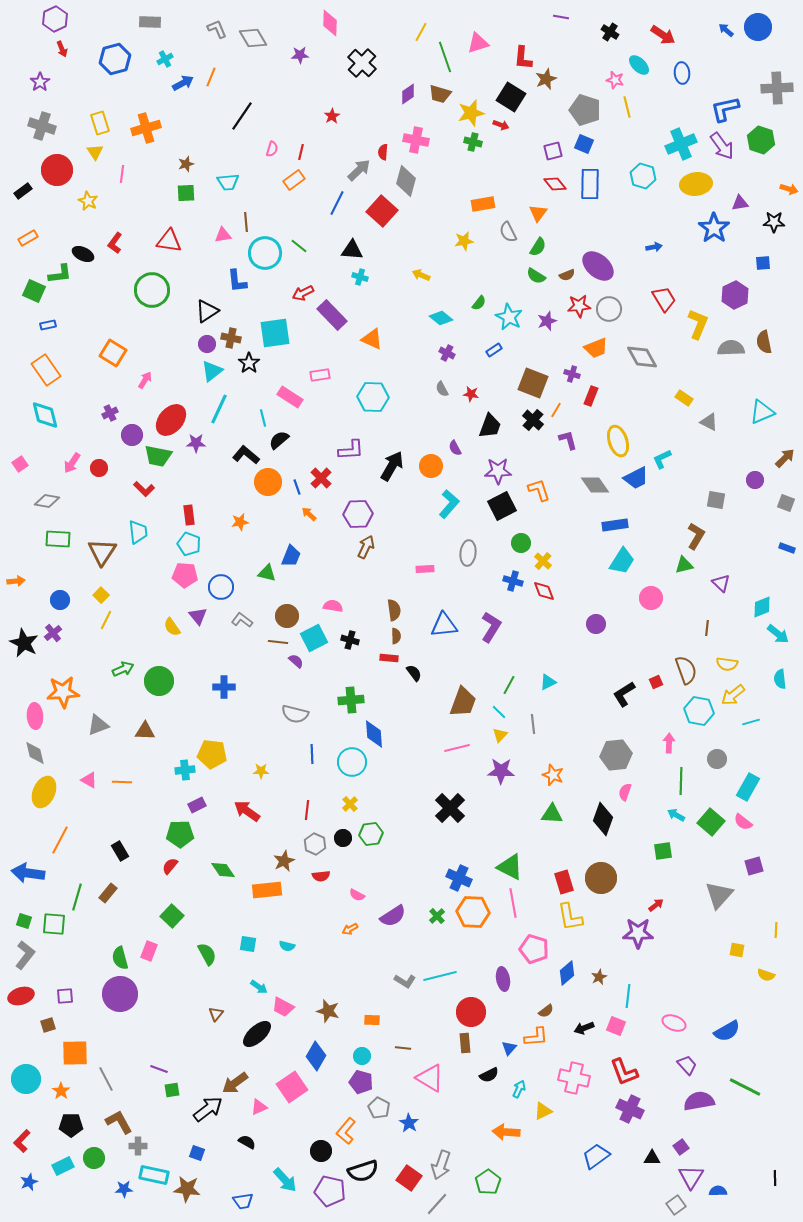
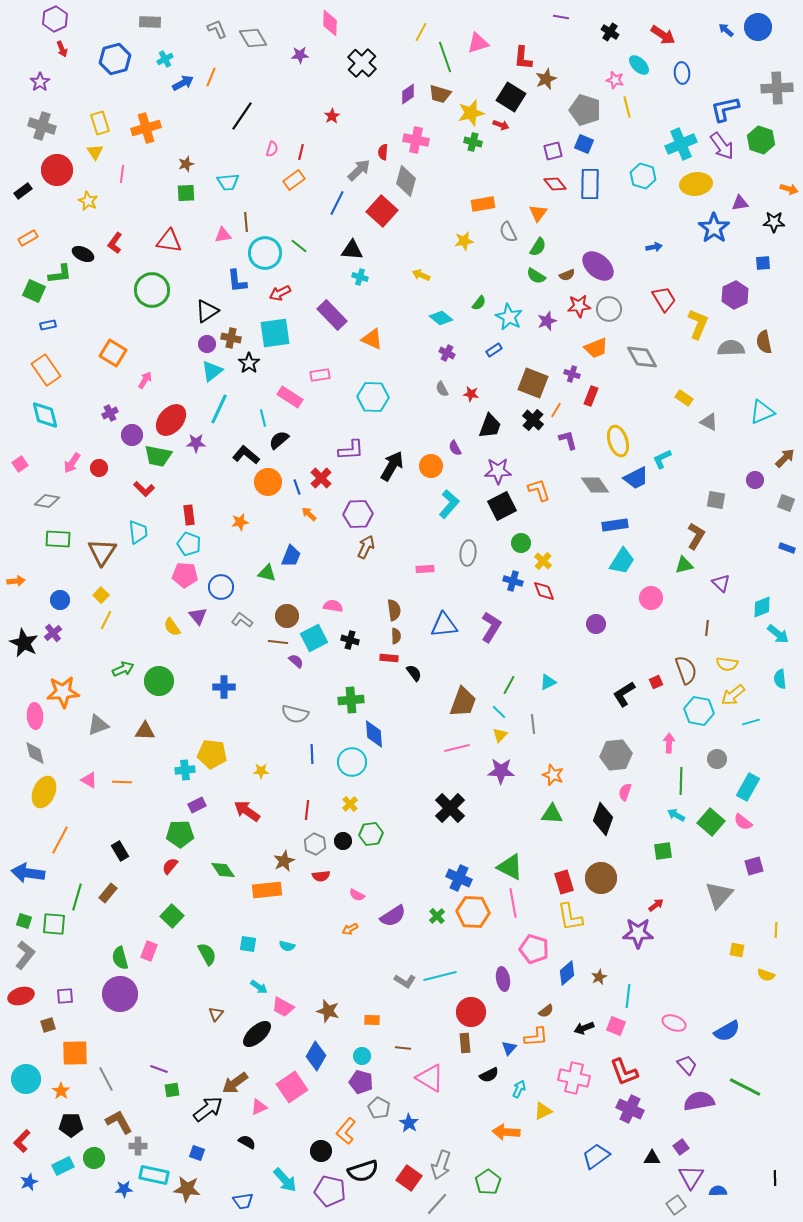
red arrow at (303, 293): moved 23 px left
black circle at (343, 838): moved 3 px down
